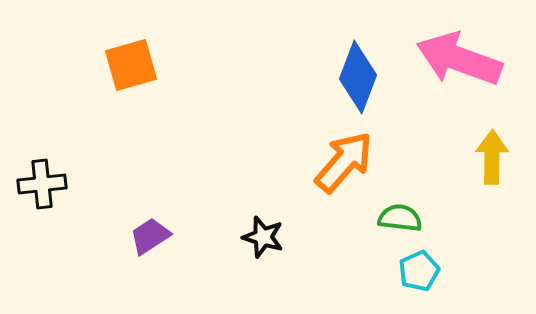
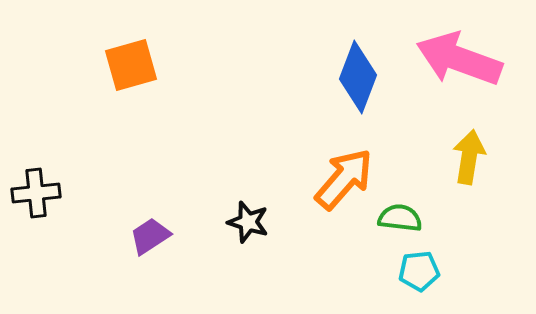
yellow arrow: moved 23 px left; rotated 8 degrees clockwise
orange arrow: moved 17 px down
black cross: moved 6 px left, 9 px down
black star: moved 15 px left, 15 px up
cyan pentagon: rotated 18 degrees clockwise
